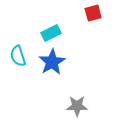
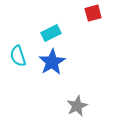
gray star: rotated 25 degrees counterclockwise
